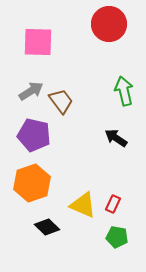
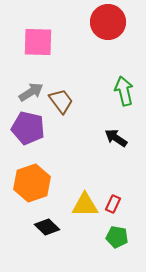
red circle: moved 1 px left, 2 px up
gray arrow: moved 1 px down
purple pentagon: moved 6 px left, 7 px up
yellow triangle: moved 2 px right; rotated 24 degrees counterclockwise
